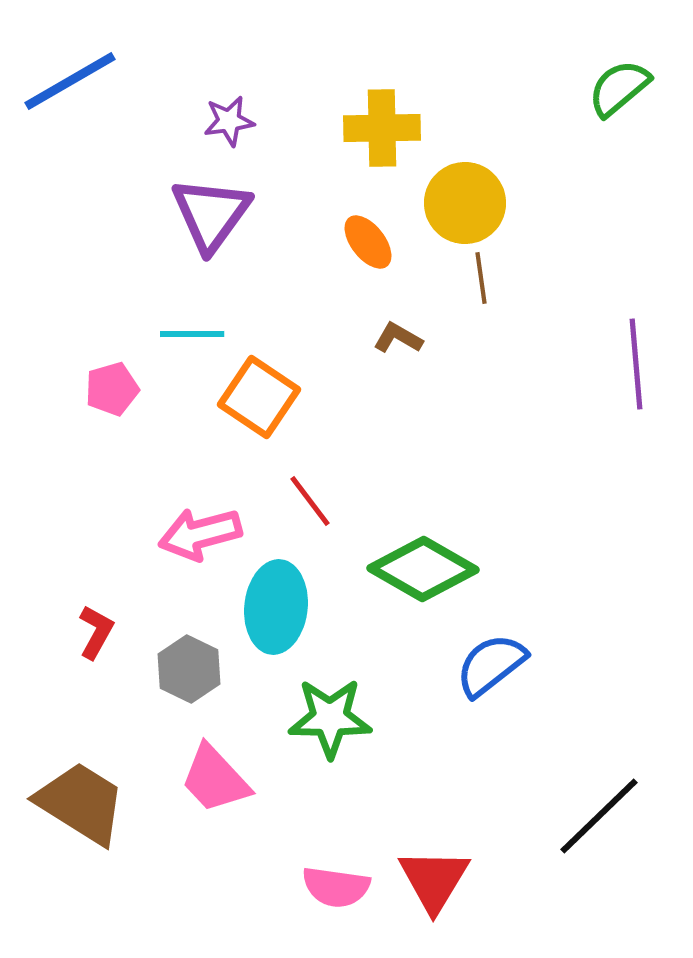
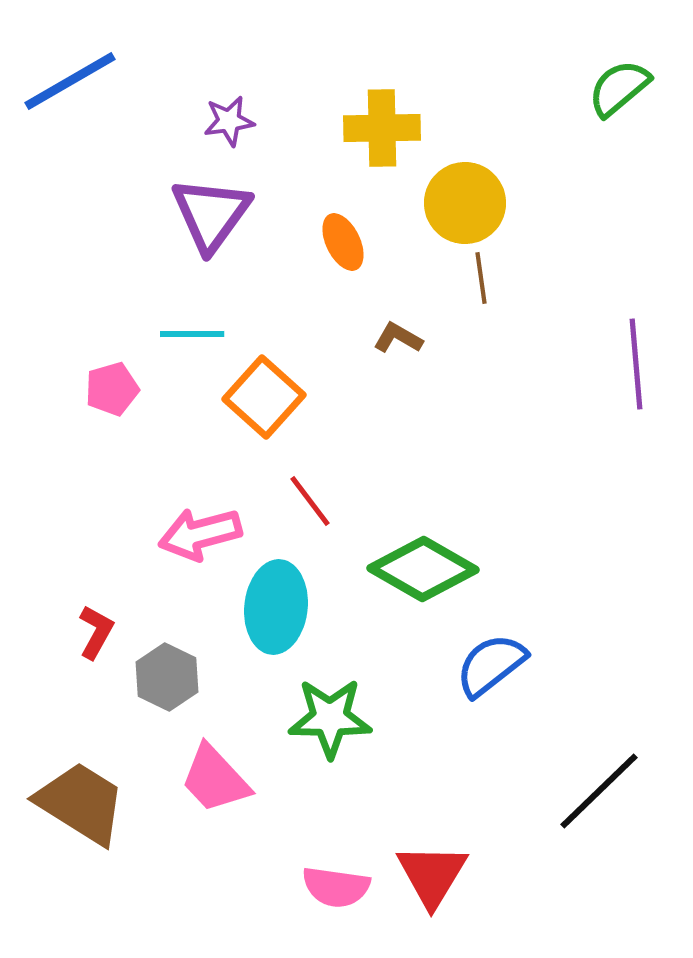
orange ellipse: moved 25 px left; rotated 12 degrees clockwise
orange square: moved 5 px right; rotated 8 degrees clockwise
gray hexagon: moved 22 px left, 8 px down
black line: moved 25 px up
red triangle: moved 2 px left, 5 px up
